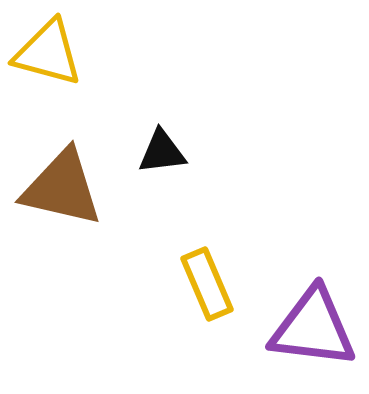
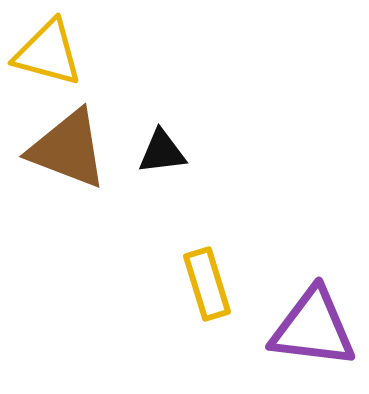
brown triangle: moved 6 px right, 39 px up; rotated 8 degrees clockwise
yellow rectangle: rotated 6 degrees clockwise
